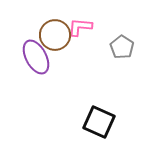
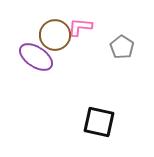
purple ellipse: rotated 28 degrees counterclockwise
black square: rotated 12 degrees counterclockwise
